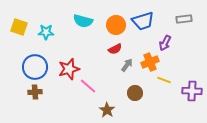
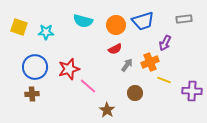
brown cross: moved 3 px left, 2 px down
